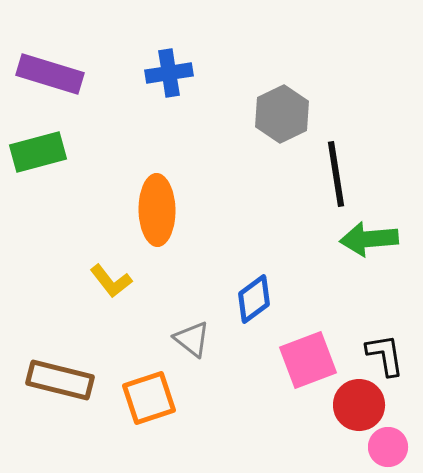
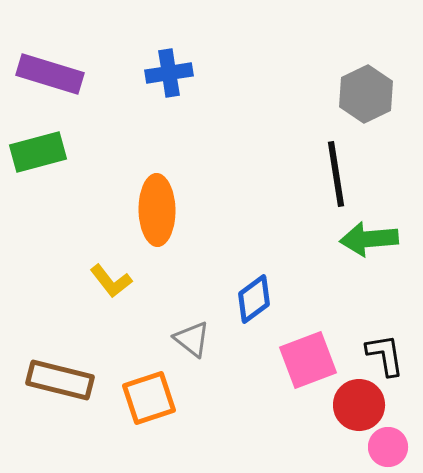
gray hexagon: moved 84 px right, 20 px up
